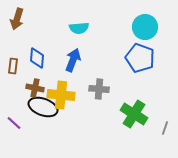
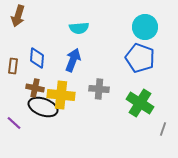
brown arrow: moved 1 px right, 3 px up
green cross: moved 6 px right, 11 px up
gray line: moved 2 px left, 1 px down
